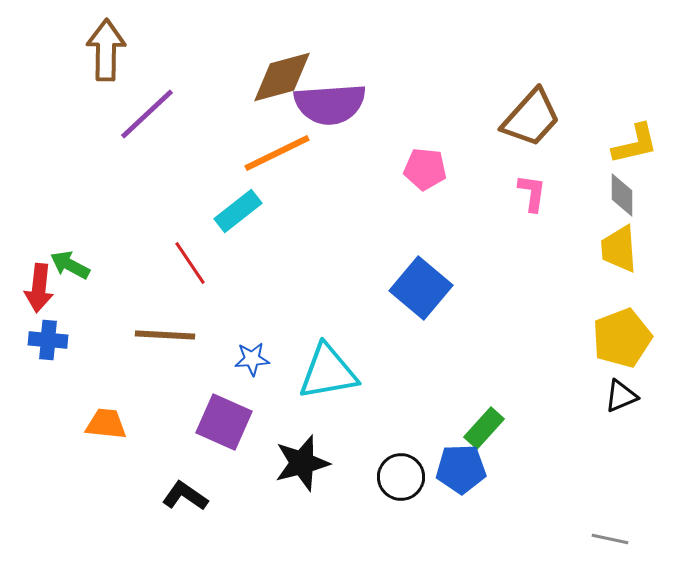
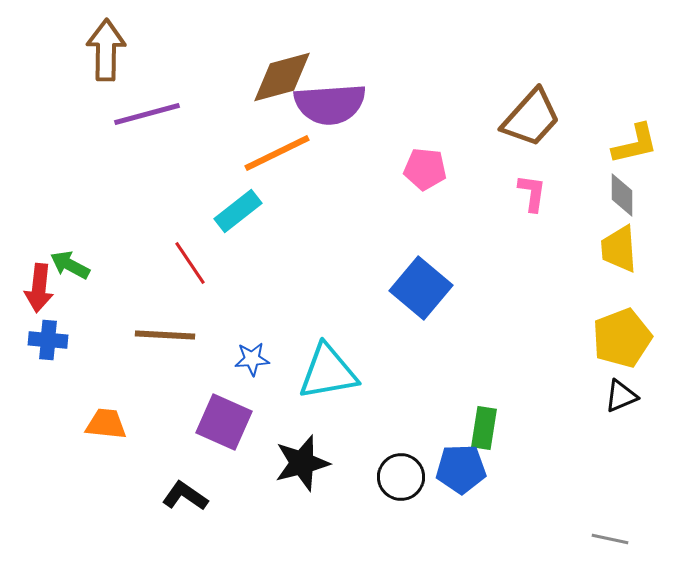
purple line: rotated 28 degrees clockwise
green rectangle: rotated 33 degrees counterclockwise
